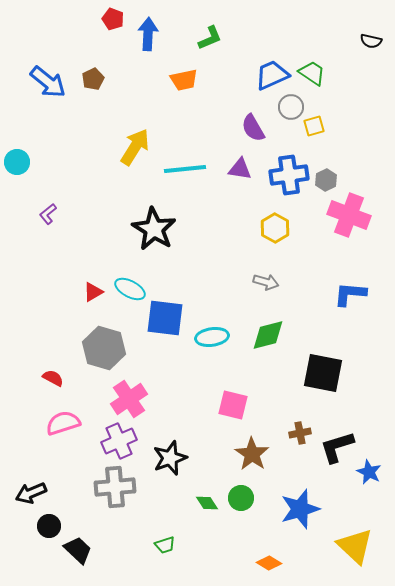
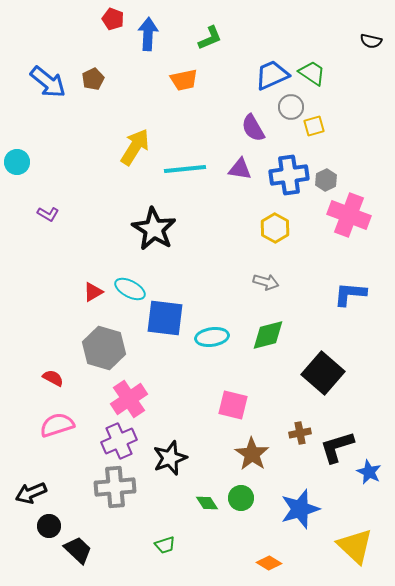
purple L-shape at (48, 214): rotated 110 degrees counterclockwise
black square at (323, 373): rotated 30 degrees clockwise
pink semicircle at (63, 423): moved 6 px left, 2 px down
